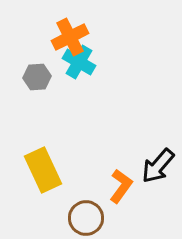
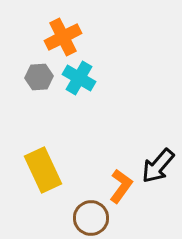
orange cross: moved 7 px left
cyan cross: moved 16 px down
gray hexagon: moved 2 px right
brown circle: moved 5 px right
